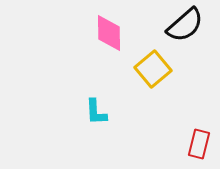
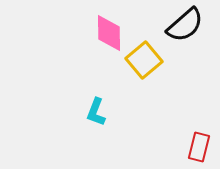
yellow square: moved 9 px left, 9 px up
cyan L-shape: rotated 24 degrees clockwise
red rectangle: moved 3 px down
